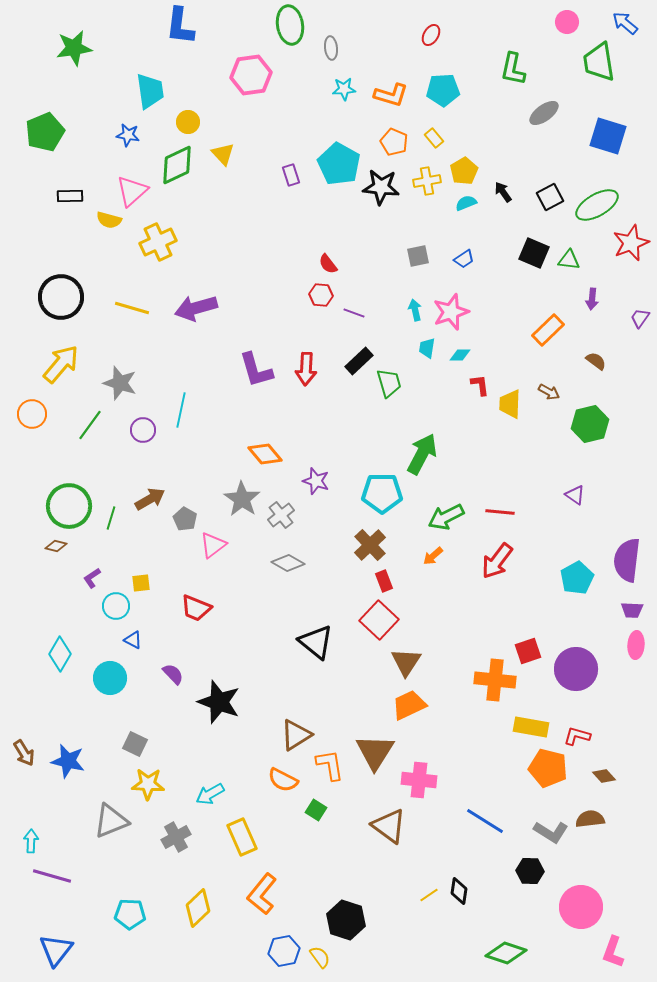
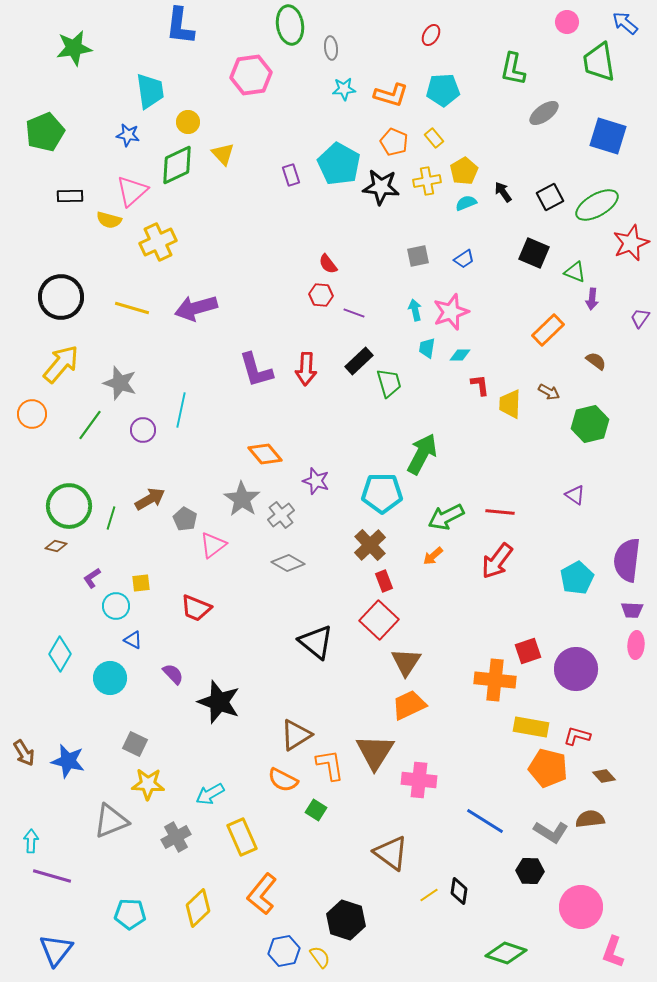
green triangle at (569, 260): moved 6 px right, 12 px down; rotated 15 degrees clockwise
brown triangle at (389, 826): moved 2 px right, 27 px down
